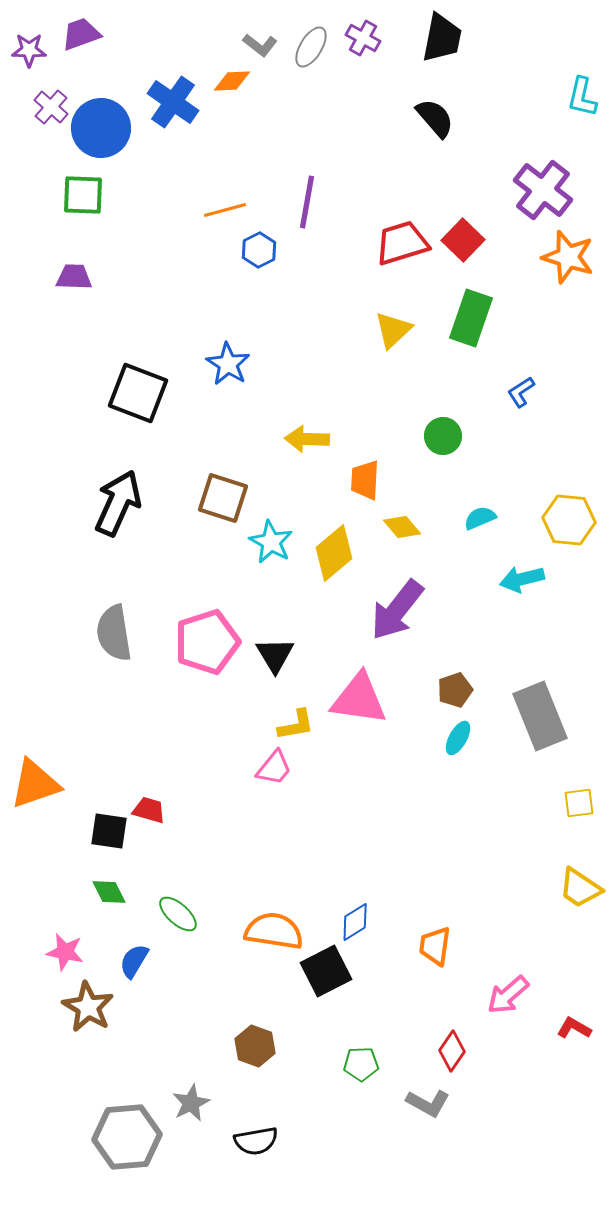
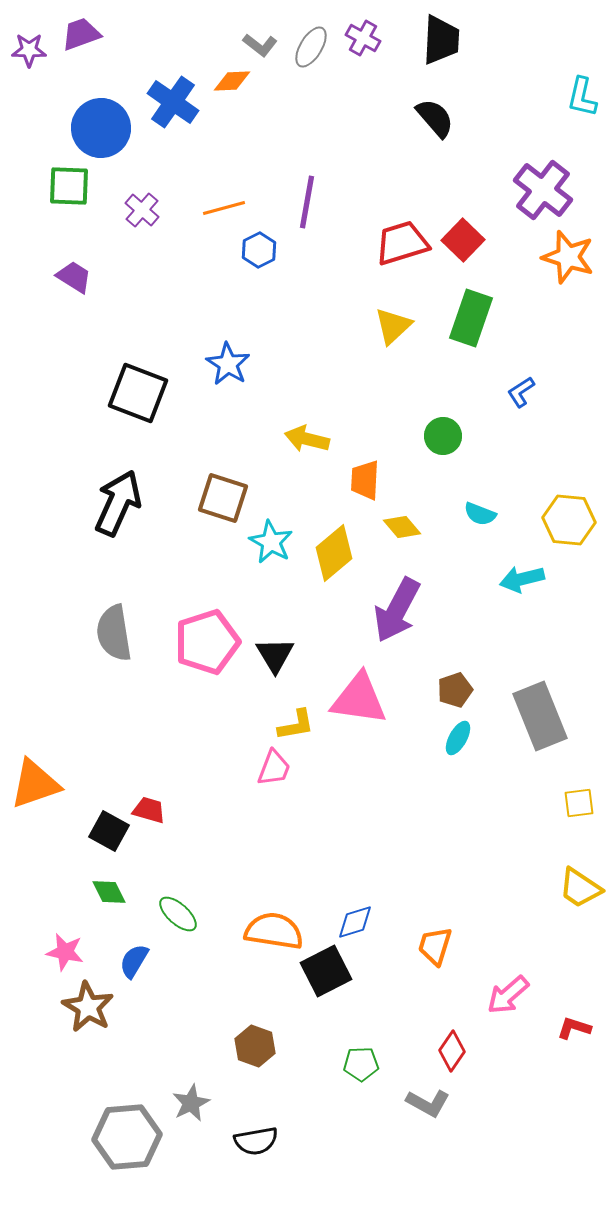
black trapezoid at (442, 38): moved 1 px left, 2 px down; rotated 8 degrees counterclockwise
purple cross at (51, 107): moved 91 px right, 103 px down
green square at (83, 195): moved 14 px left, 9 px up
orange line at (225, 210): moved 1 px left, 2 px up
purple trapezoid at (74, 277): rotated 30 degrees clockwise
yellow triangle at (393, 330): moved 4 px up
yellow arrow at (307, 439): rotated 12 degrees clockwise
cyan semicircle at (480, 518): moved 4 px up; rotated 136 degrees counterclockwise
purple arrow at (397, 610): rotated 10 degrees counterclockwise
pink trapezoid at (274, 768): rotated 18 degrees counterclockwise
black square at (109, 831): rotated 21 degrees clockwise
blue diamond at (355, 922): rotated 15 degrees clockwise
orange trapezoid at (435, 946): rotated 9 degrees clockwise
red L-shape at (574, 1028): rotated 12 degrees counterclockwise
